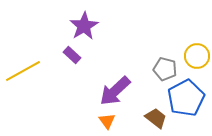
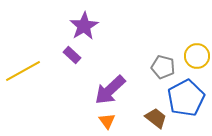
gray pentagon: moved 2 px left, 2 px up
purple arrow: moved 5 px left, 1 px up
